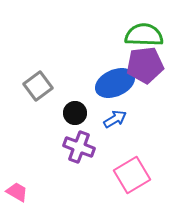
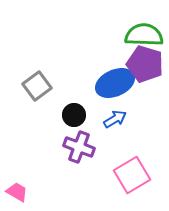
purple pentagon: moved 1 px up; rotated 24 degrees clockwise
gray square: moved 1 px left
black circle: moved 1 px left, 2 px down
